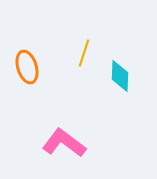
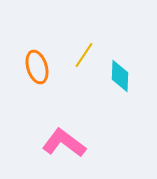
yellow line: moved 2 px down; rotated 16 degrees clockwise
orange ellipse: moved 10 px right
